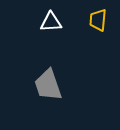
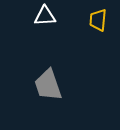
white triangle: moved 6 px left, 6 px up
